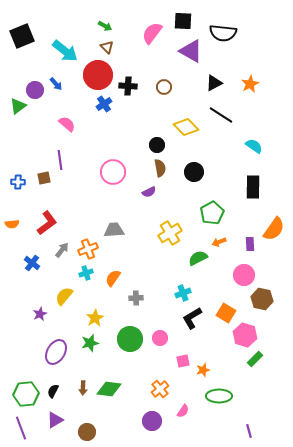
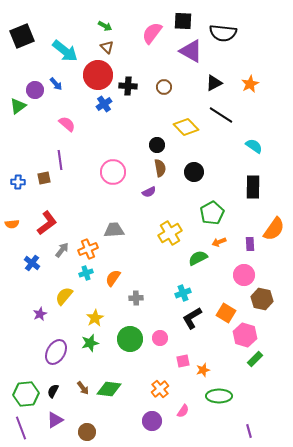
brown arrow at (83, 388): rotated 40 degrees counterclockwise
